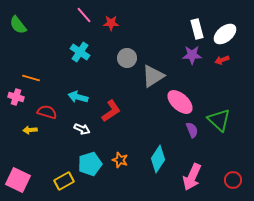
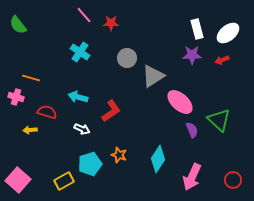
white ellipse: moved 3 px right, 1 px up
orange star: moved 1 px left, 5 px up
pink square: rotated 15 degrees clockwise
